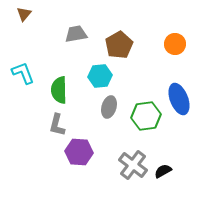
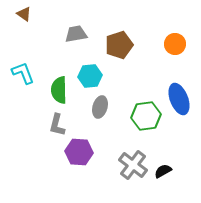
brown triangle: rotated 35 degrees counterclockwise
brown pentagon: rotated 12 degrees clockwise
cyan hexagon: moved 10 px left
gray ellipse: moved 9 px left
